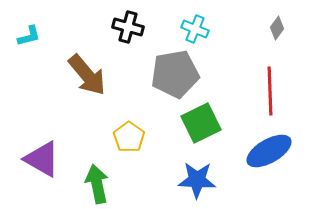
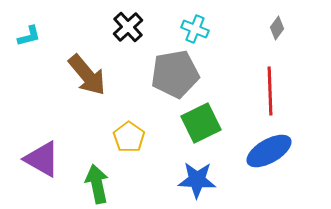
black cross: rotated 32 degrees clockwise
